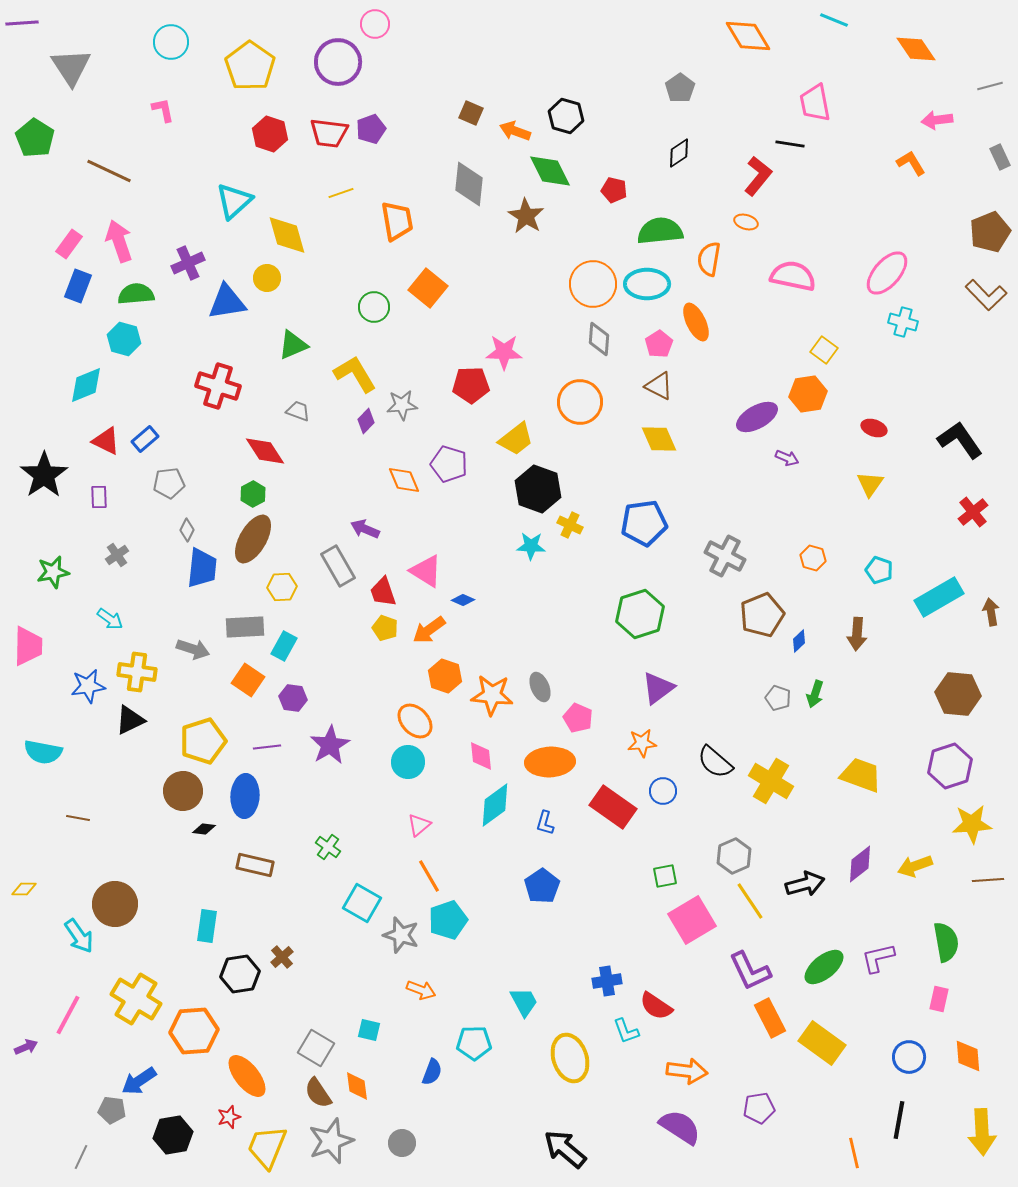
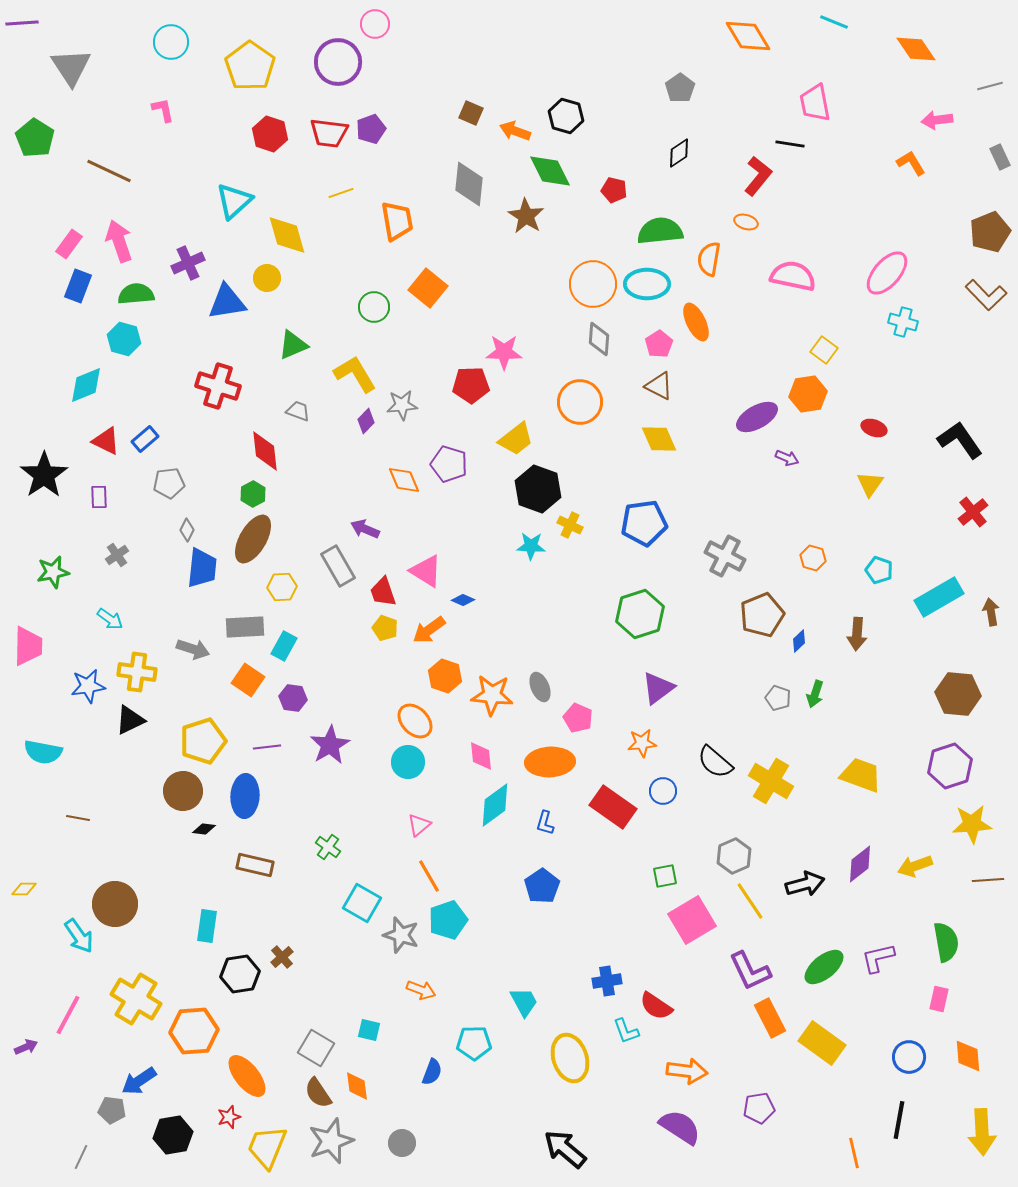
cyan line at (834, 20): moved 2 px down
red diamond at (265, 451): rotated 27 degrees clockwise
